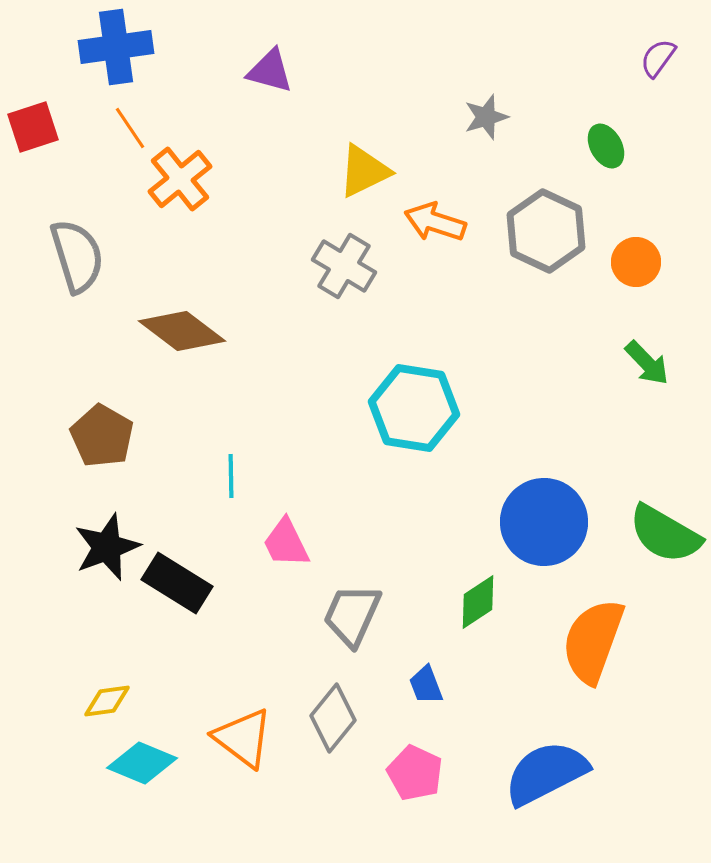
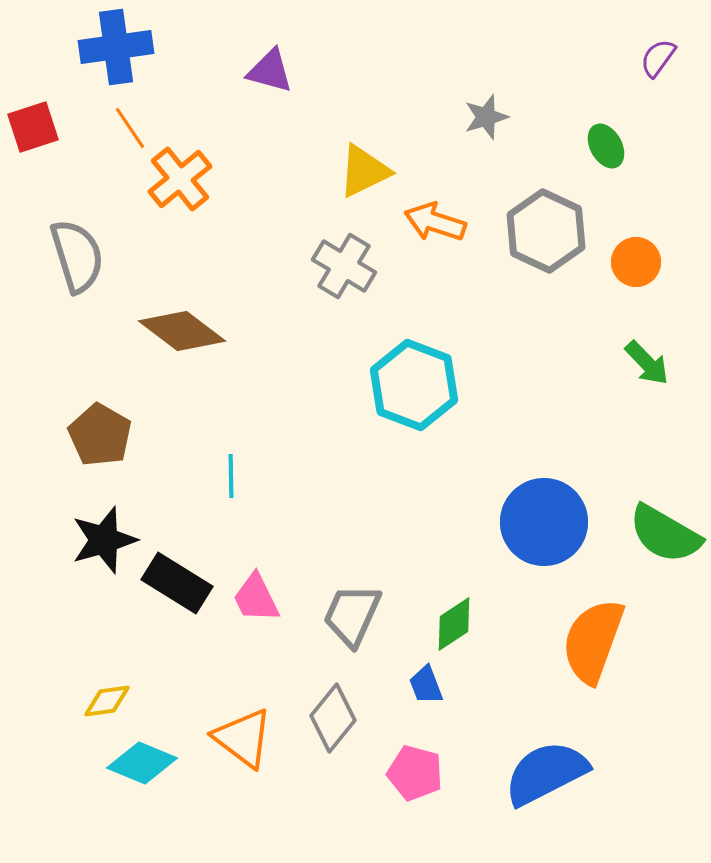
cyan hexagon: moved 23 px up; rotated 12 degrees clockwise
brown pentagon: moved 2 px left, 1 px up
pink trapezoid: moved 30 px left, 55 px down
black star: moved 3 px left, 7 px up; rotated 4 degrees clockwise
green diamond: moved 24 px left, 22 px down
pink pentagon: rotated 10 degrees counterclockwise
